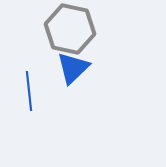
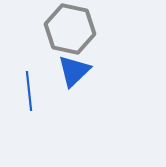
blue triangle: moved 1 px right, 3 px down
